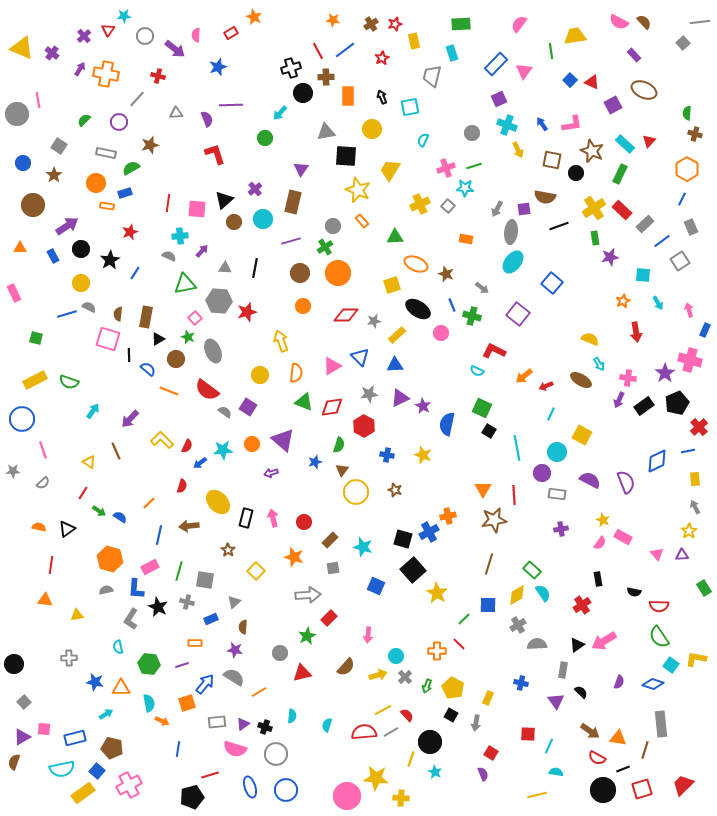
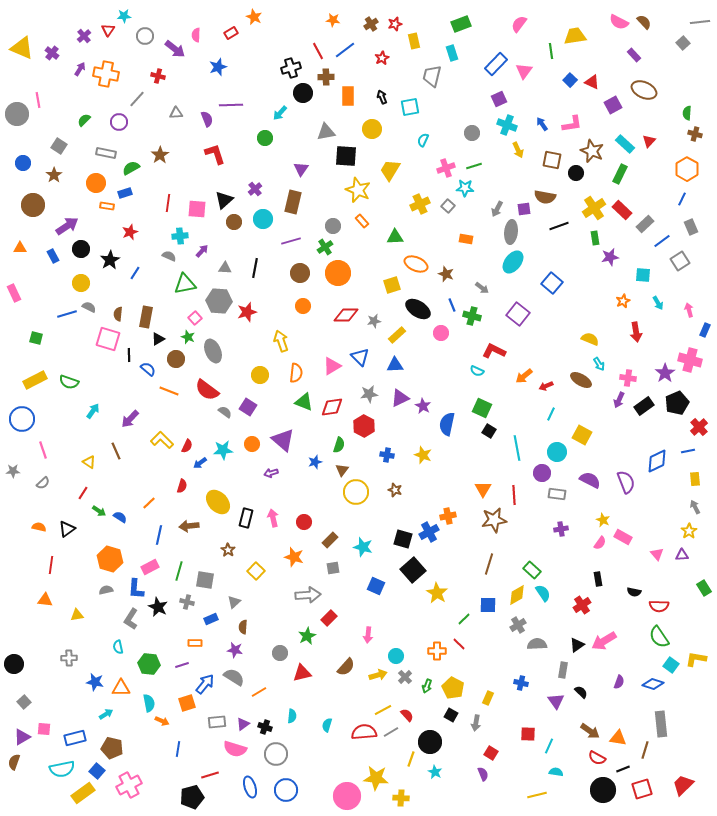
green rectangle at (461, 24): rotated 18 degrees counterclockwise
brown star at (150, 145): moved 10 px right, 10 px down; rotated 18 degrees counterclockwise
